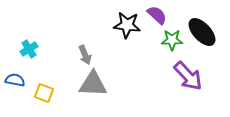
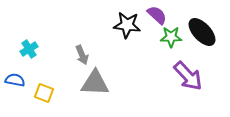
green star: moved 1 px left, 3 px up
gray arrow: moved 3 px left
gray triangle: moved 2 px right, 1 px up
